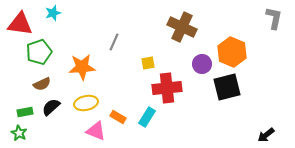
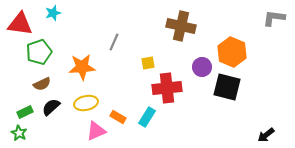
gray L-shape: rotated 95 degrees counterclockwise
brown cross: moved 1 px left, 1 px up; rotated 12 degrees counterclockwise
purple circle: moved 3 px down
black square: rotated 28 degrees clockwise
green rectangle: rotated 14 degrees counterclockwise
pink triangle: rotated 45 degrees counterclockwise
